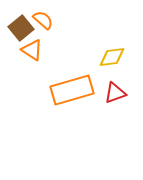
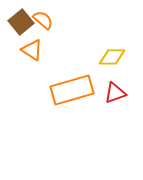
brown square: moved 6 px up
yellow diamond: rotated 8 degrees clockwise
